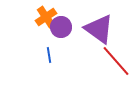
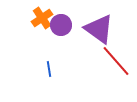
orange cross: moved 4 px left, 1 px down
purple circle: moved 2 px up
blue line: moved 14 px down
